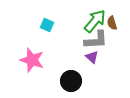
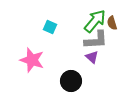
cyan square: moved 3 px right, 2 px down
